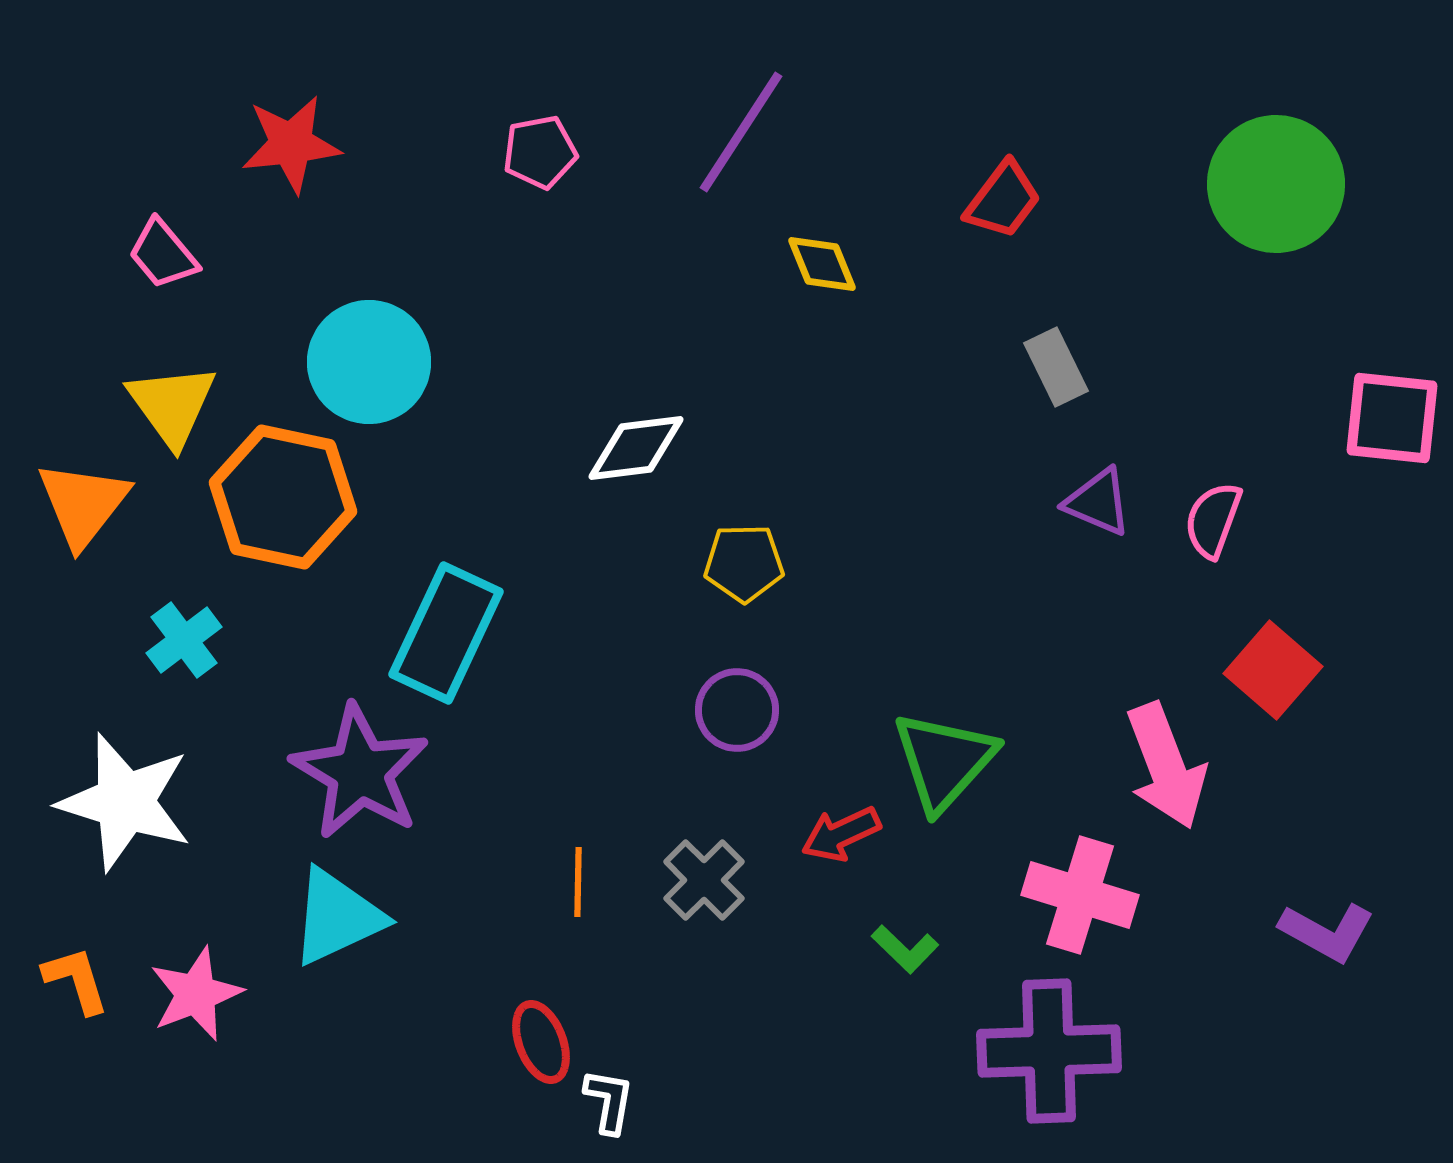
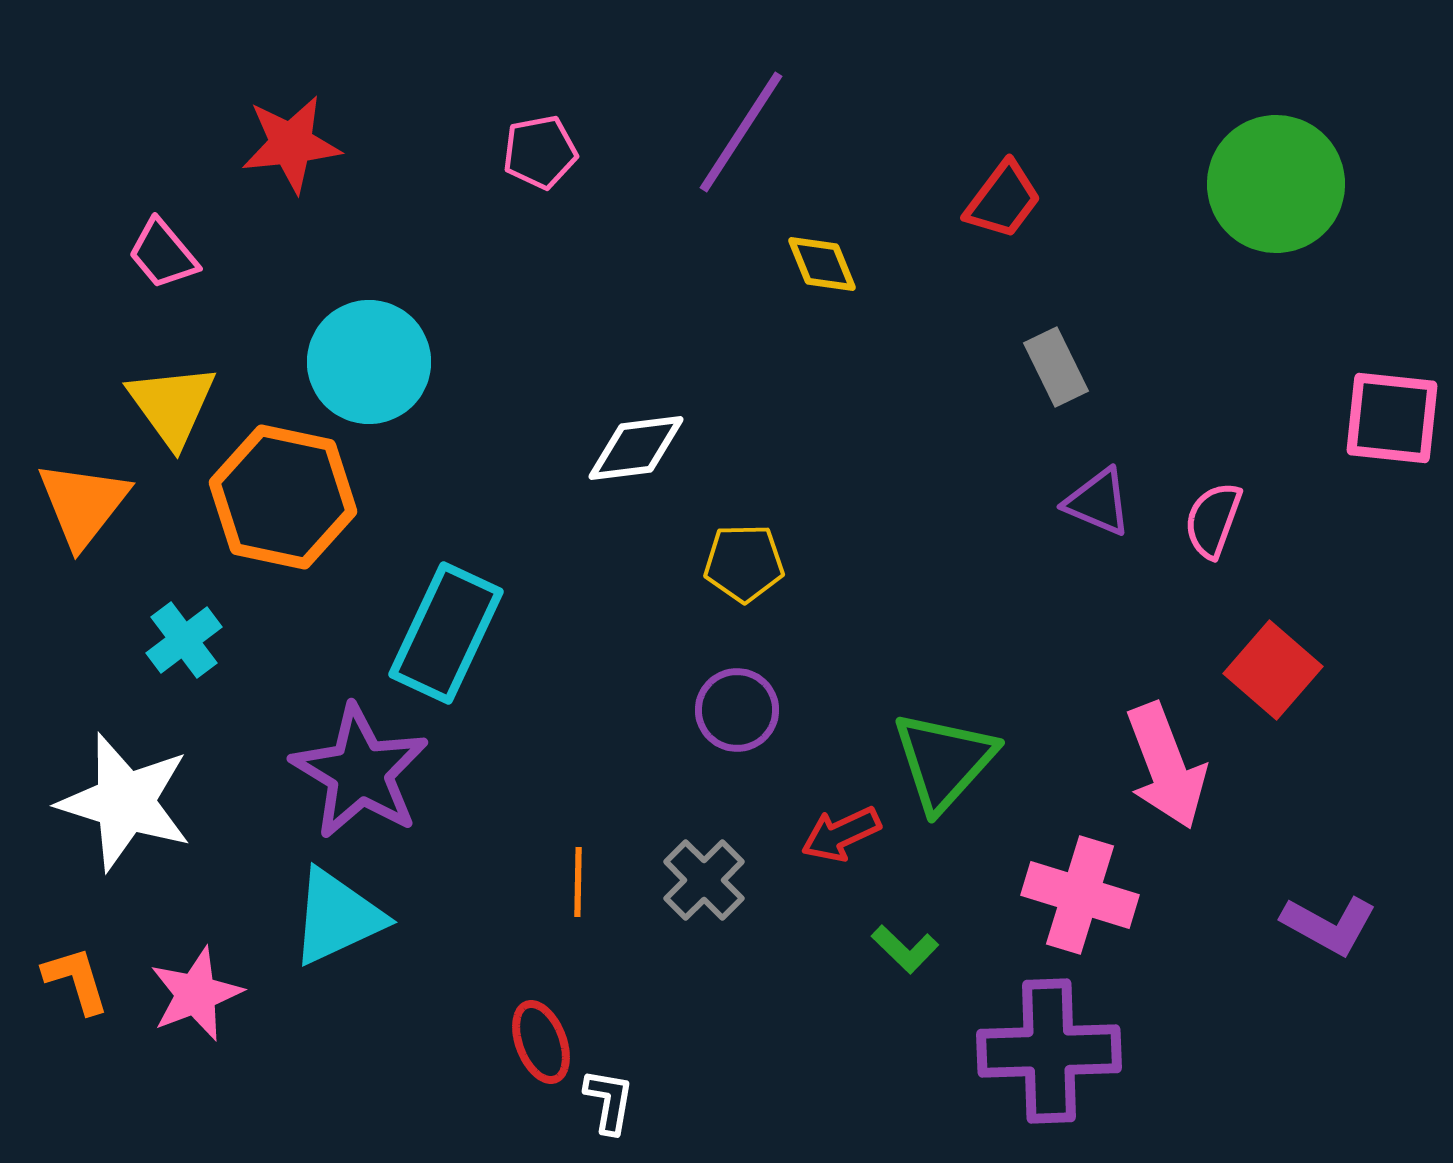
purple L-shape: moved 2 px right, 7 px up
